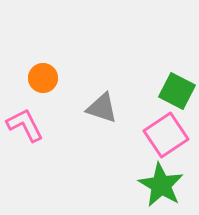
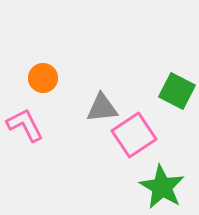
gray triangle: rotated 24 degrees counterclockwise
pink square: moved 32 px left
green star: moved 1 px right, 2 px down
